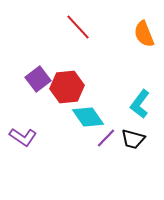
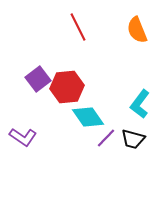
red line: rotated 16 degrees clockwise
orange semicircle: moved 7 px left, 4 px up
